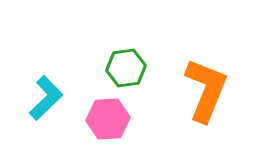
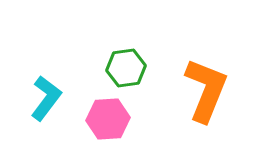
cyan L-shape: rotated 9 degrees counterclockwise
